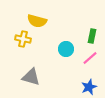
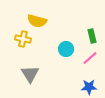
green rectangle: rotated 24 degrees counterclockwise
gray triangle: moved 1 px left, 3 px up; rotated 42 degrees clockwise
blue star: rotated 21 degrees clockwise
